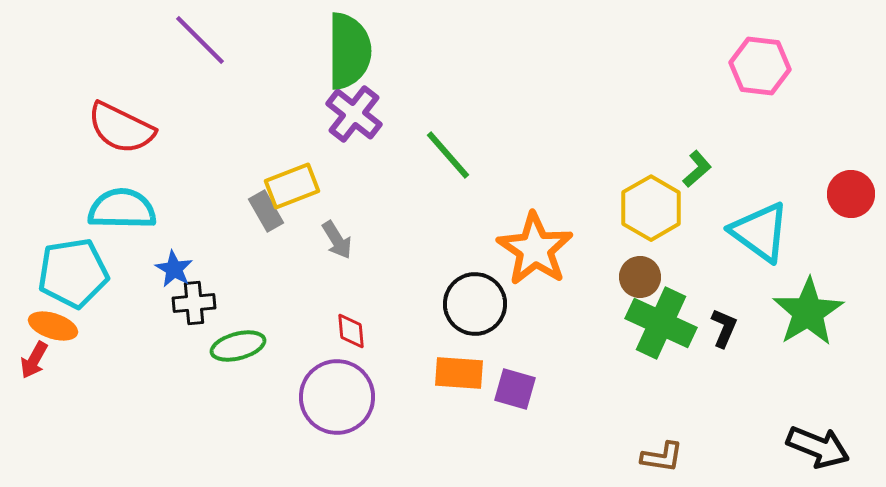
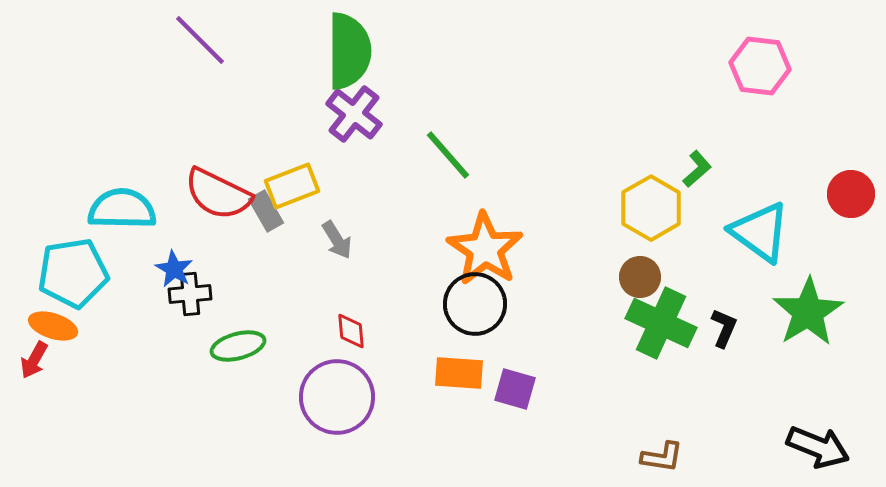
red semicircle: moved 97 px right, 66 px down
orange star: moved 50 px left
black cross: moved 4 px left, 9 px up
